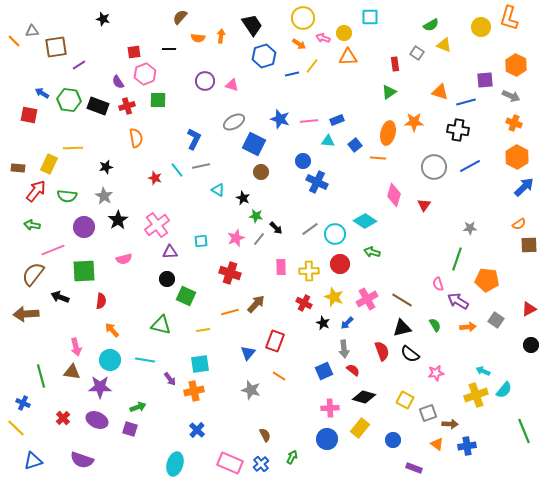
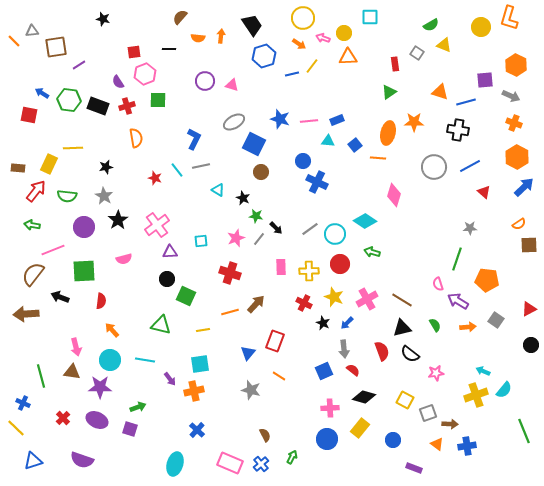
red triangle at (424, 205): moved 60 px right, 13 px up; rotated 24 degrees counterclockwise
